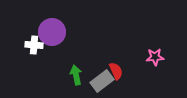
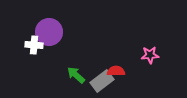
purple circle: moved 3 px left
pink star: moved 5 px left, 2 px up
red semicircle: rotated 66 degrees counterclockwise
green arrow: rotated 36 degrees counterclockwise
